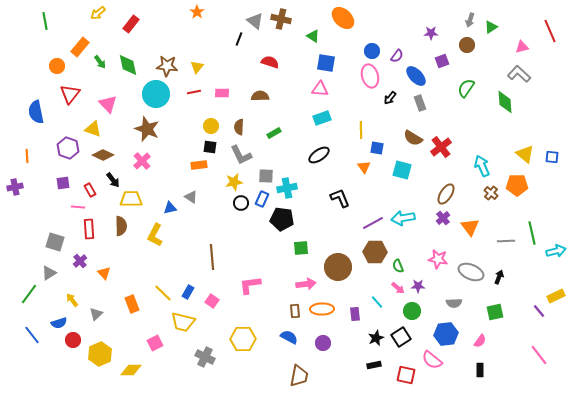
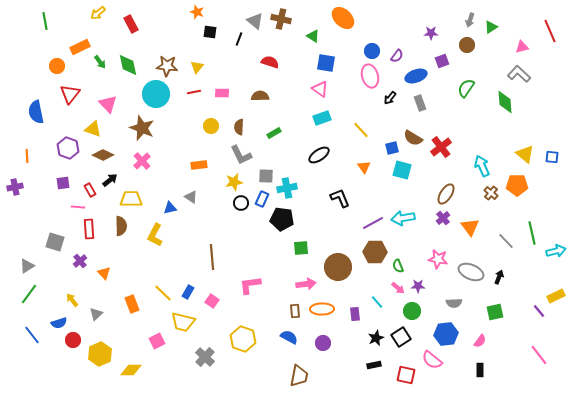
orange star at (197, 12): rotated 16 degrees counterclockwise
red rectangle at (131, 24): rotated 66 degrees counterclockwise
orange rectangle at (80, 47): rotated 24 degrees clockwise
blue ellipse at (416, 76): rotated 65 degrees counterclockwise
pink triangle at (320, 89): rotated 30 degrees clockwise
brown star at (147, 129): moved 5 px left, 1 px up
yellow line at (361, 130): rotated 42 degrees counterclockwise
black square at (210, 147): moved 115 px up
blue square at (377, 148): moved 15 px right; rotated 24 degrees counterclockwise
black arrow at (113, 180): moved 3 px left; rotated 91 degrees counterclockwise
gray line at (506, 241): rotated 48 degrees clockwise
gray triangle at (49, 273): moved 22 px left, 7 px up
yellow hexagon at (243, 339): rotated 20 degrees clockwise
pink square at (155, 343): moved 2 px right, 2 px up
gray cross at (205, 357): rotated 18 degrees clockwise
